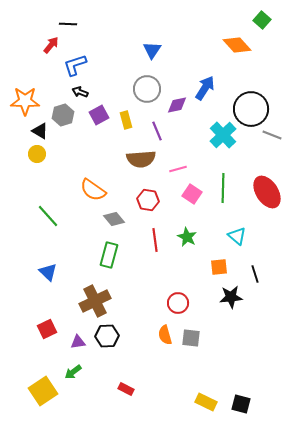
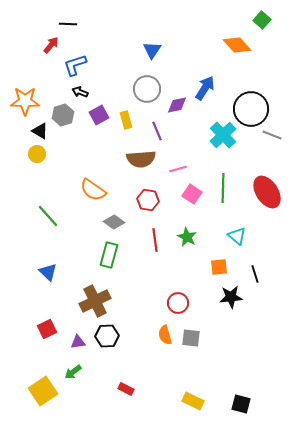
gray diamond at (114, 219): moved 3 px down; rotated 15 degrees counterclockwise
yellow rectangle at (206, 402): moved 13 px left, 1 px up
